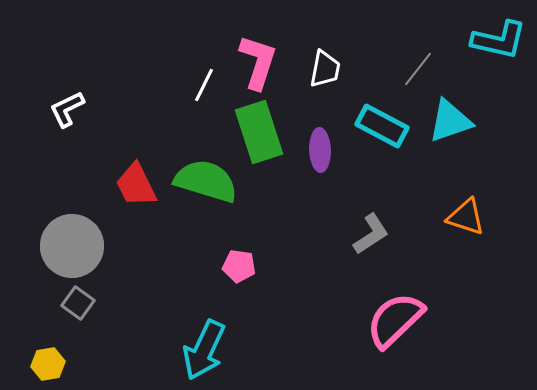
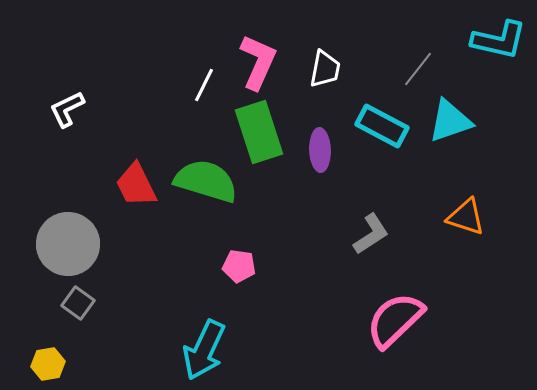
pink L-shape: rotated 6 degrees clockwise
gray circle: moved 4 px left, 2 px up
